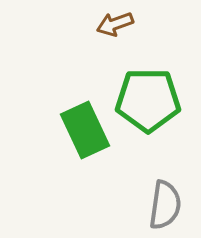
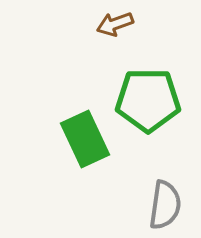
green rectangle: moved 9 px down
